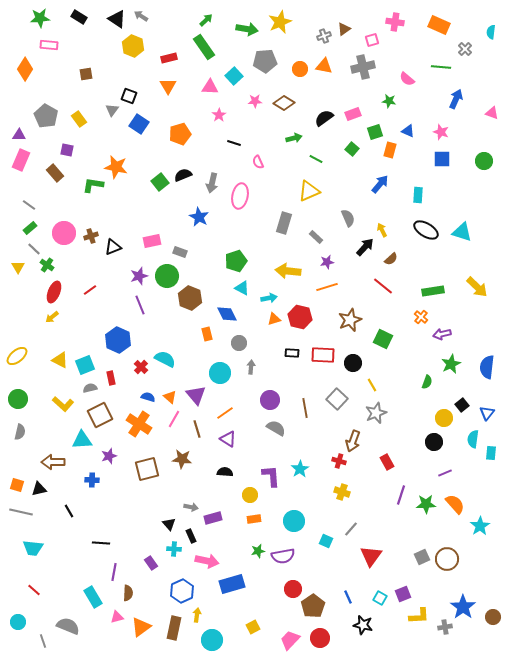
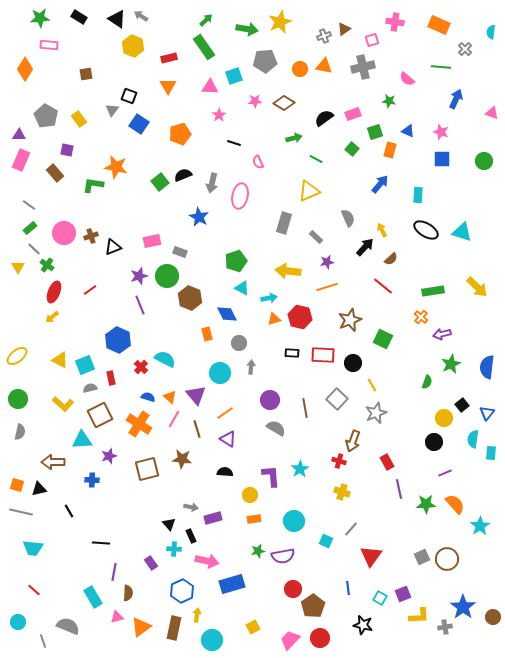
cyan square at (234, 76): rotated 24 degrees clockwise
purple line at (401, 495): moved 2 px left, 6 px up; rotated 30 degrees counterclockwise
blue line at (348, 597): moved 9 px up; rotated 16 degrees clockwise
